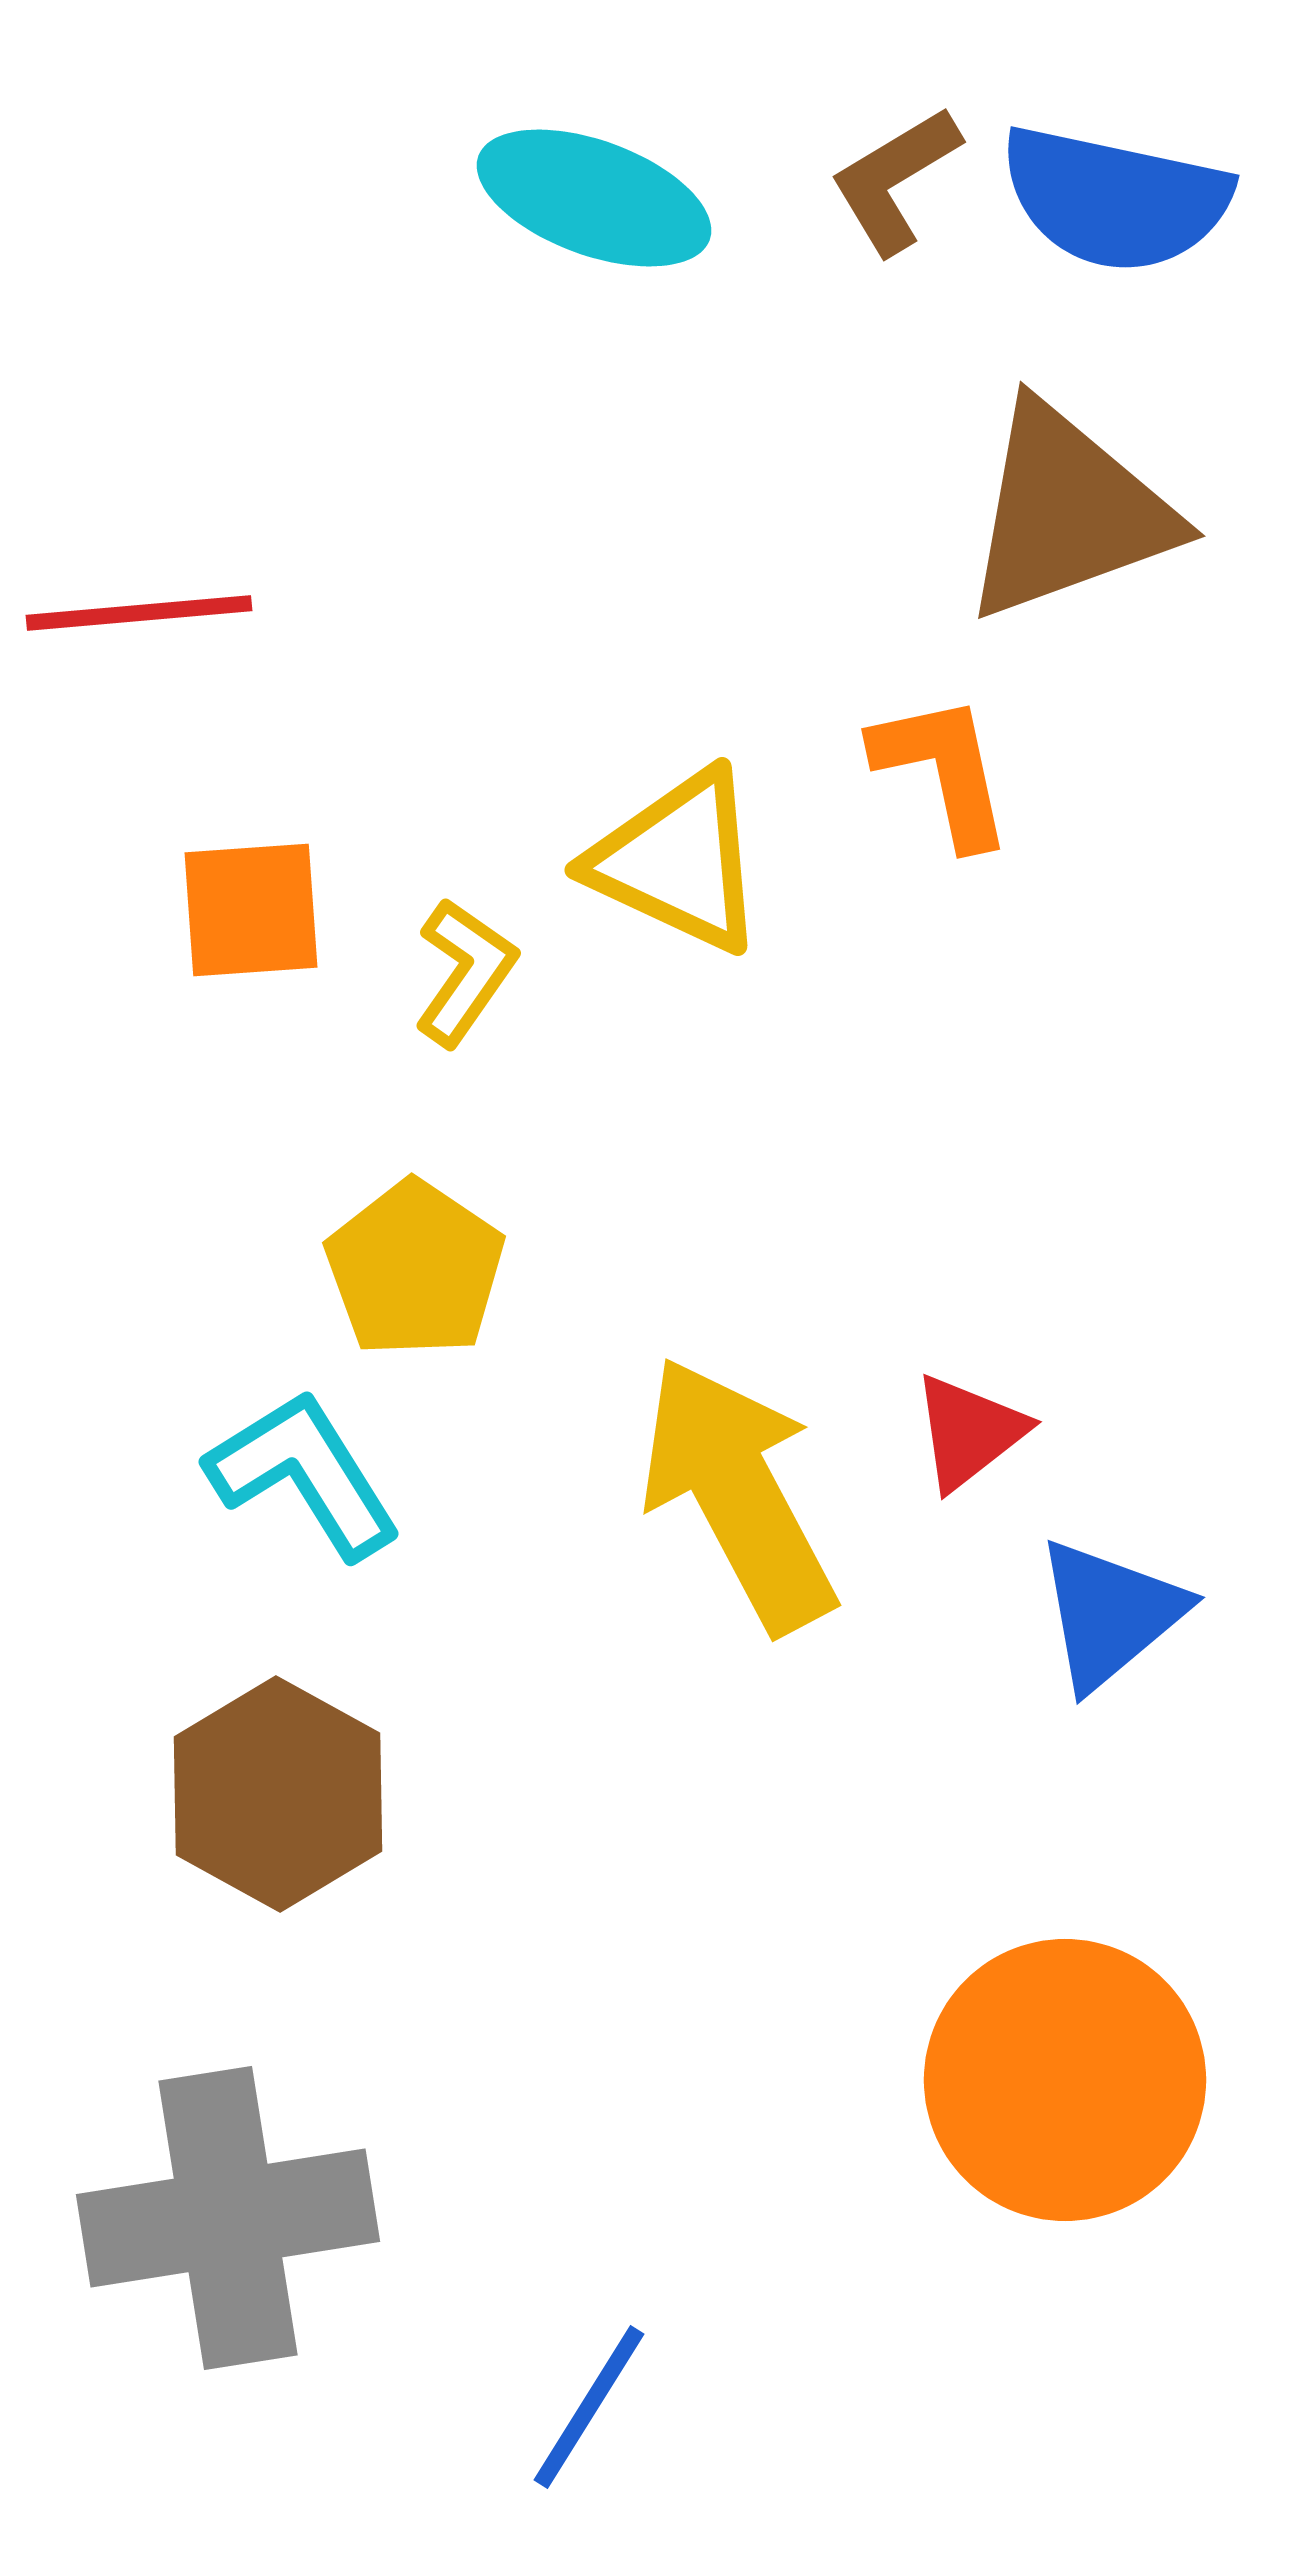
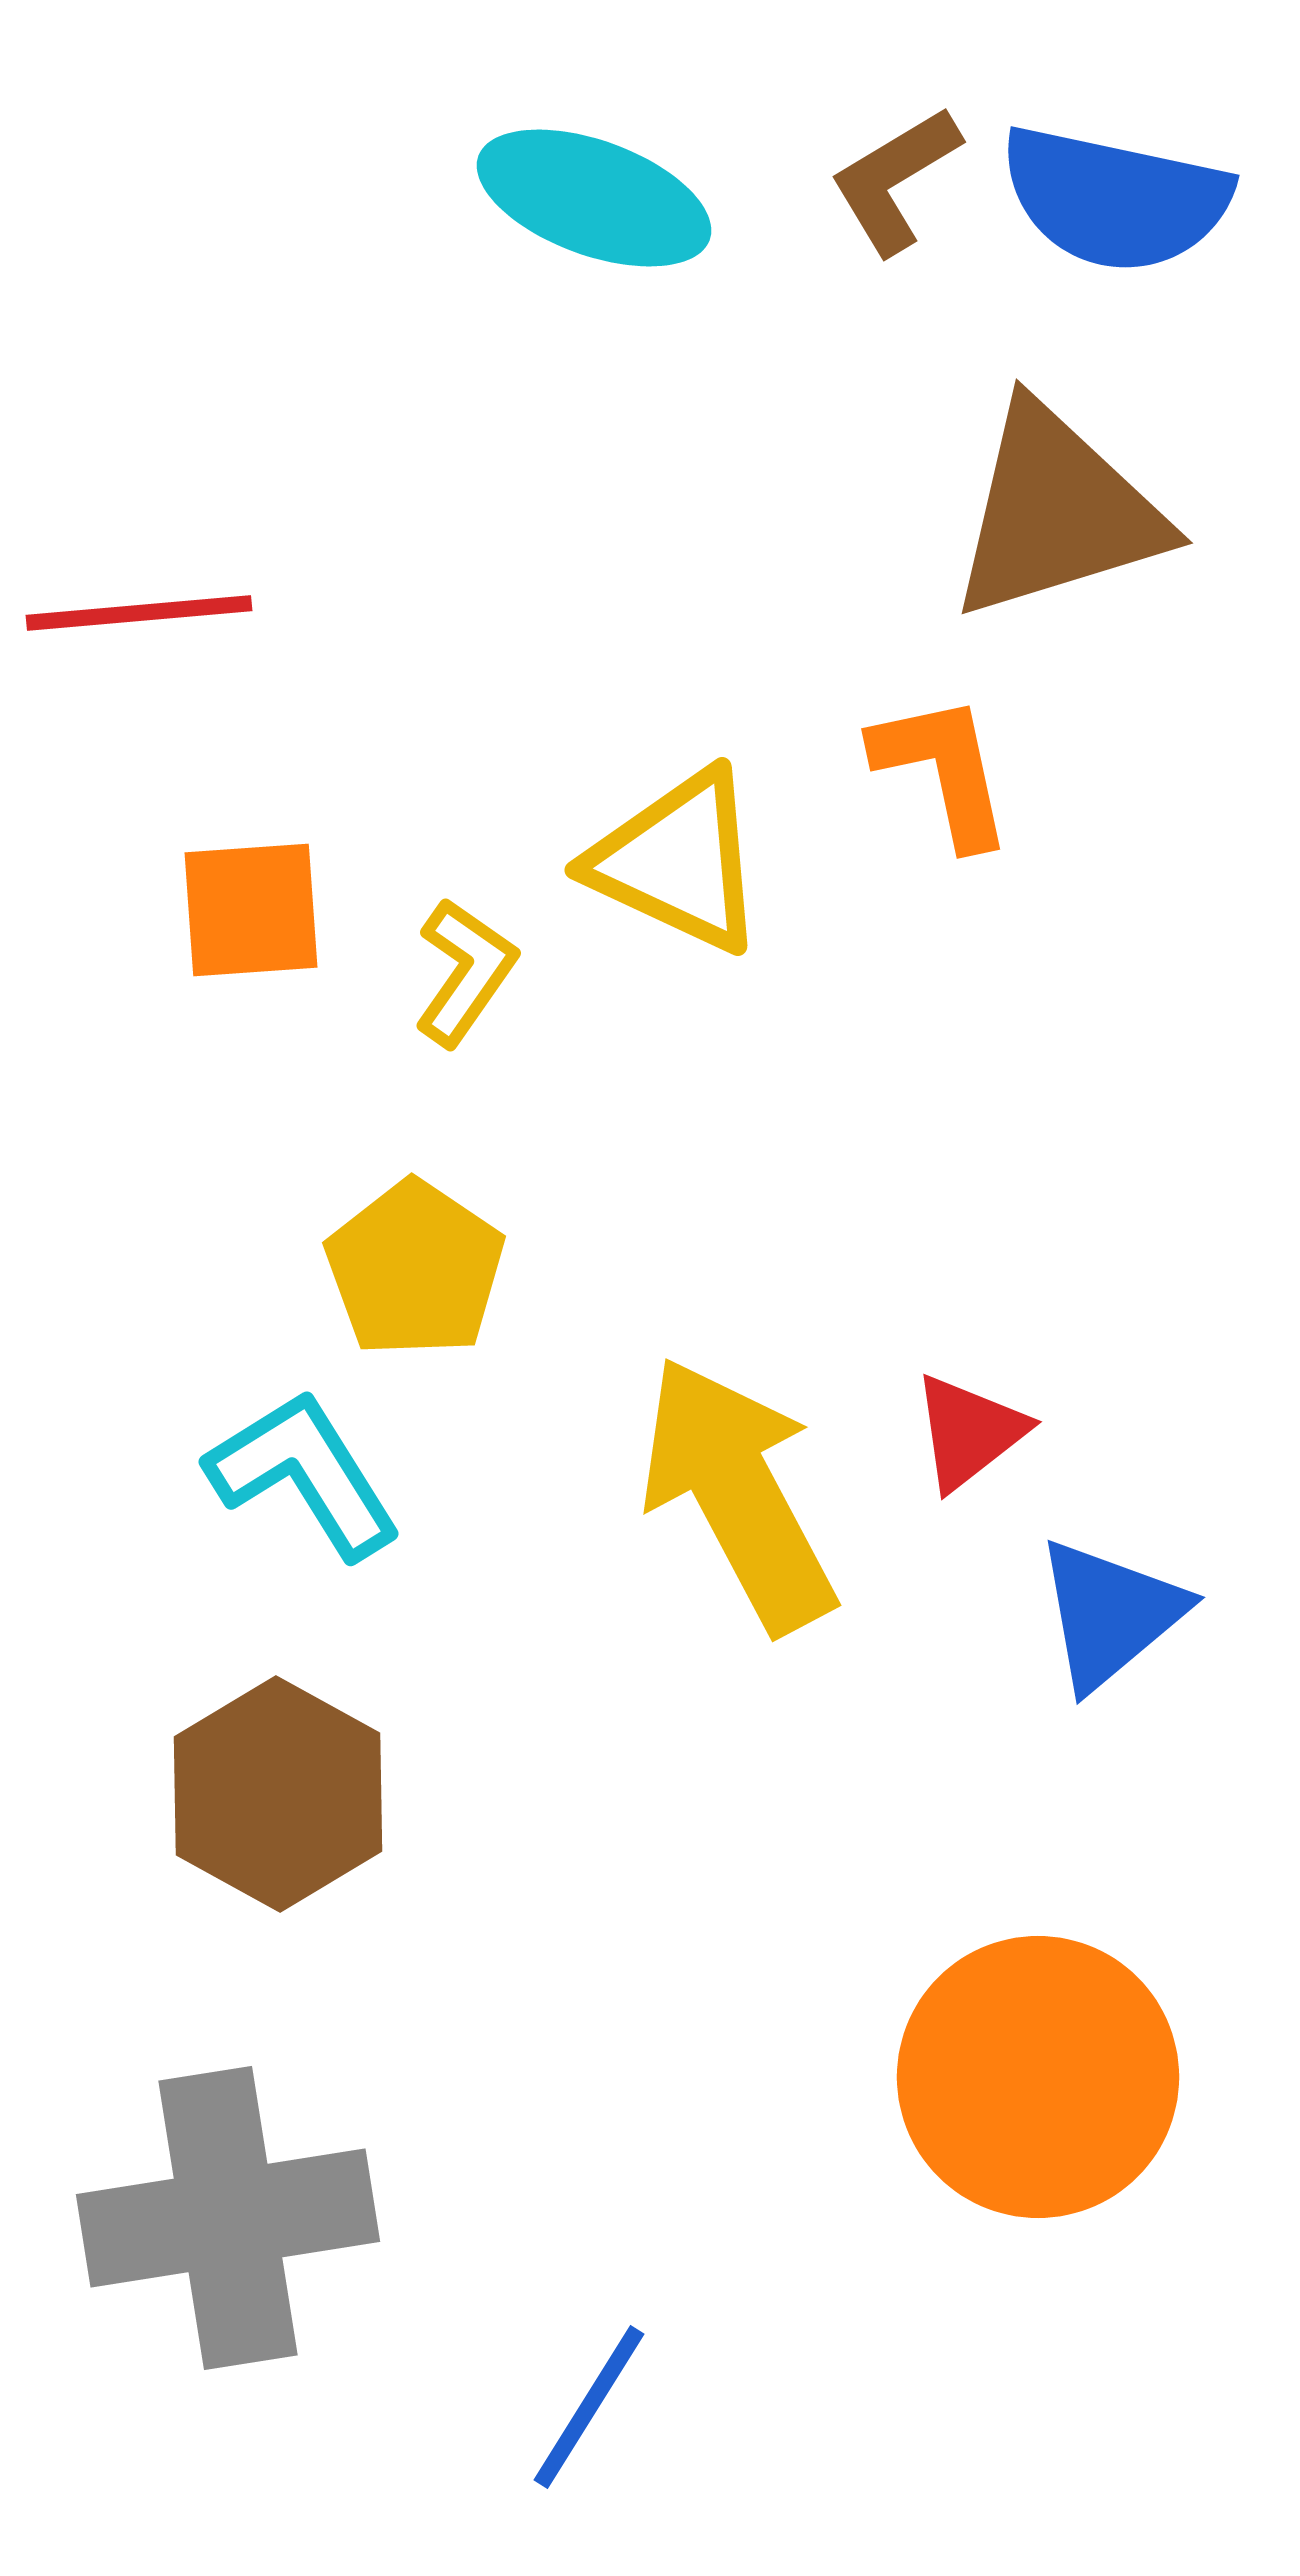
brown triangle: moved 11 px left; rotated 3 degrees clockwise
orange circle: moved 27 px left, 3 px up
